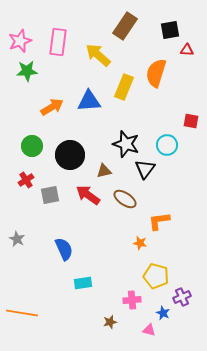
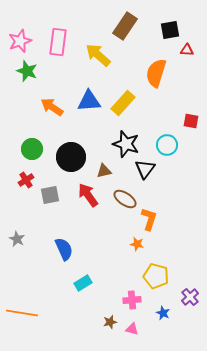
green star: rotated 25 degrees clockwise
yellow rectangle: moved 1 px left, 16 px down; rotated 20 degrees clockwise
orange arrow: rotated 115 degrees counterclockwise
green circle: moved 3 px down
black circle: moved 1 px right, 2 px down
red arrow: rotated 20 degrees clockwise
orange L-shape: moved 10 px left, 2 px up; rotated 115 degrees clockwise
orange star: moved 3 px left, 1 px down
cyan rectangle: rotated 24 degrees counterclockwise
purple cross: moved 8 px right; rotated 18 degrees counterclockwise
pink triangle: moved 17 px left, 1 px up
